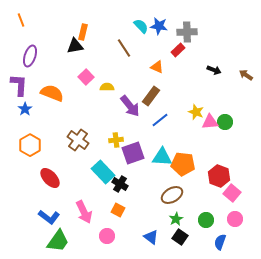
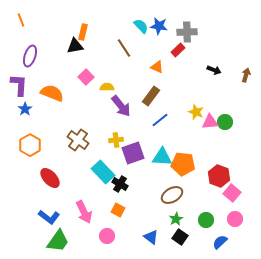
brown arrow at (246, 75): rotated 72 degrees clockwise
purple arrow at (130, 106): moved 9 px left
blue semicircle at (220, 242): rotated 28 degrees clockwise
